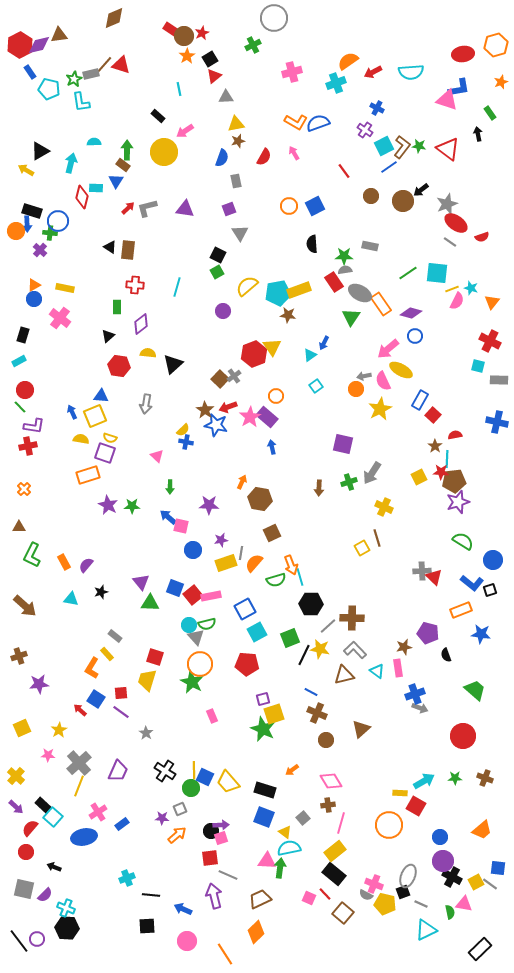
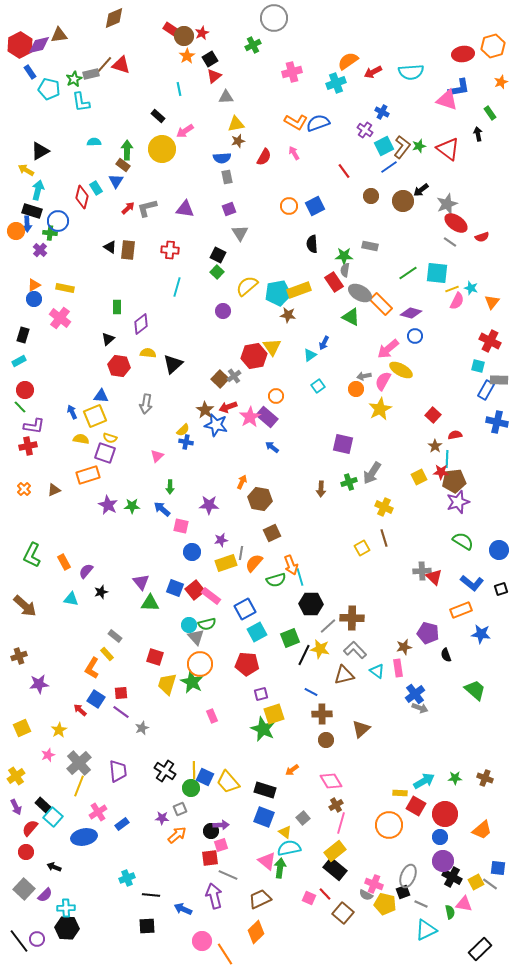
orange hexagon at (496, 45): moved 3 px left, 1 px down
blue cross at (377, 108): moved 5 px right, 4 px down
green star at (419, 146): rotated 24 degrees counterclockwise
yellow circle at (164, 152): moved 2 px left, 3 px up
blue semicircle at (222, 158): rotated 66 degrees clockwise
cyan arrow at (71, 163): moved 33 px left, 27 px down
gray rectangle at (236, 181): moved 9 px left, 4 px up
cyan rectangle at (96, 188): rotated 56 degrees clockwise
gray semicircle at (345, 270): rotated 72 degrees counterclockwise
green square at (217, 272): rotated 16 degrees counterclockwise
red cross at (135, 285): moved 35 px right, 35 px up
orange rectangle at (381, 304): rotated 10 degrees counterclockwise
green triangle at (351, 317): rotated 36 degrees counterclockwise
black triangle at (108, 336): moved 3 px down
red hexagon at (254, 354): moved 2 px down; rotated 10 degrees clockwise
pink semicircle at (383, 381): rotated 54 degrees clockwise
cyan square at (316, 386): moved 2 px right
blue rectangle at (420, 400): moved 66 px right, 10 px up
blue arrow at (272, 447): rotated 40 degrees counterclockwise
pink triangle at (157, 456): rotated 32 degrees clockwise
brown arrow at (319, 488): moved 2 px right, 1 px down
blue arrow at (168, 517): moved 6 px left, 8 px up
brown triangle at (19, 527): moved 35 px right, 37 px up; rotated 24 degrees counterclockwise
brown line at (377, 538): moved 7 px right
blue circle at (193, 550): moved 1 px left, 2 px down
blue circle at (493, 560): moved 6 px right, 10 px up
purple semicircle at (86, 565): moved 6 px down
black square at (490, 590): moved 11 px right, 1 px up
red square at (193, 595): moved 2 px right, 5 px up
pink rectangle at (211, 596): rotated 48 degrees clockwise
yellow trapezoid at (147, 680): moved 20 px right, 4 px down
blue cross at (415, 694): rotated 18 degrees counterclockwise
purple square at (263, 699): moved 2 px left, 5 px up
brown cross at (317, 713): moved 5 px right, 1 px down; rotated 24 degrees counterclockwise
gray star at (146, 733): moved 4 px left, 5 px up; rotated 16 degrees clockwise
red circle at (463, 736): moved 18 px left, 78 px down
pink star at (48, 755): rotated 24 degrees counterclockwise
purple trapezoid at (118, 771): rotated 30 degrees counterclockwise
yellow cross at (16, 776): rotated 12 degrees clockwise
brown cross at (328, 805): moved 8 px right; rotated 24 degrees counterclockwise
purple arrow at (16, 807): rotated 21 degrees clockwise
pink square at (221, 838): moved 7 px down
pink triangle at (267, 861): rotated 36 degrees clockwise
black rectangle at (334, 874): moved 1 px right, 5 px up
gray square at (24, 889): rotated 30 degrees clockwise
cyan cross at (66, 908): rotated 24 degrees counterclockwise
pink circle at (187, 941): moved 15 px right
